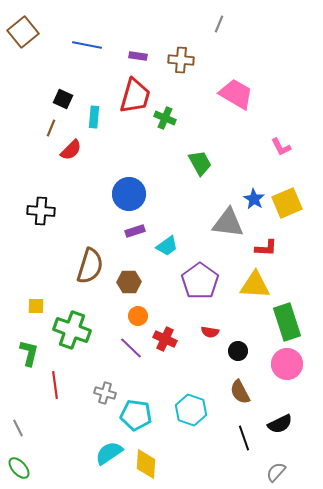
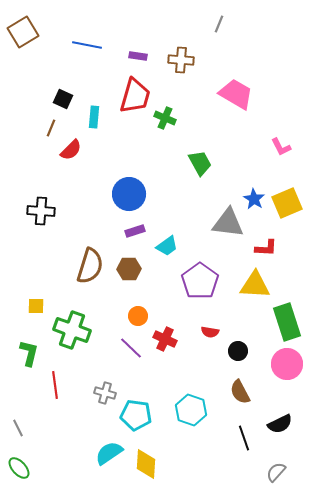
brown square at (23, 32): rotated 8 degrees clockwise
brown hexagon at (129, 282): moved 13 px up
